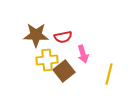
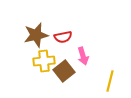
brown star: rotated 15 degrees counterclockwise
pink arrow: moved 2 px down
yellow cross: moved 3 px left, 1 px down
yellow line: moved 1 px right, 7 px down
